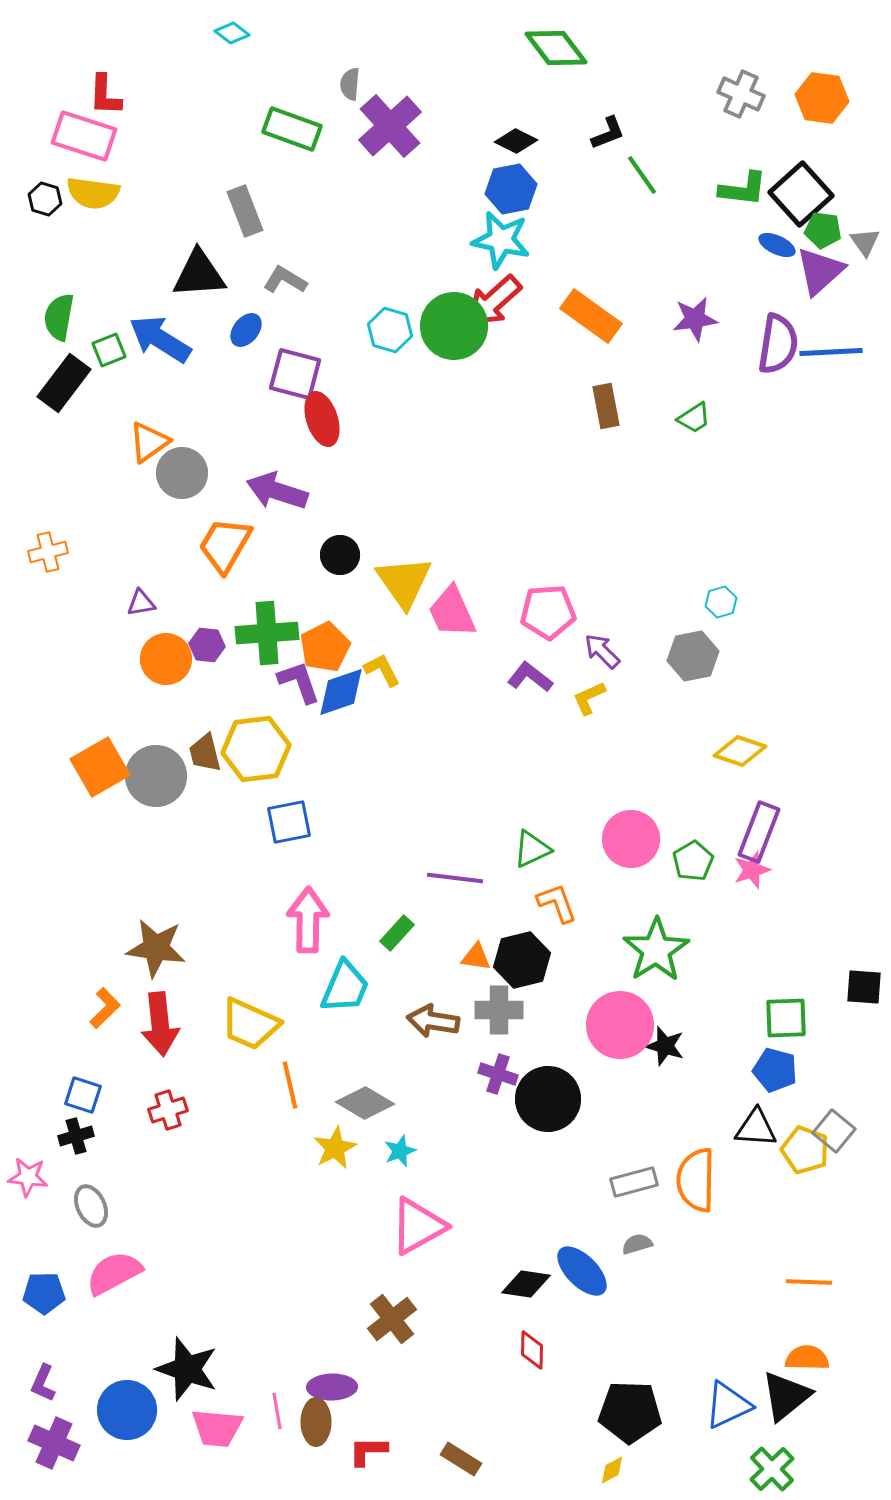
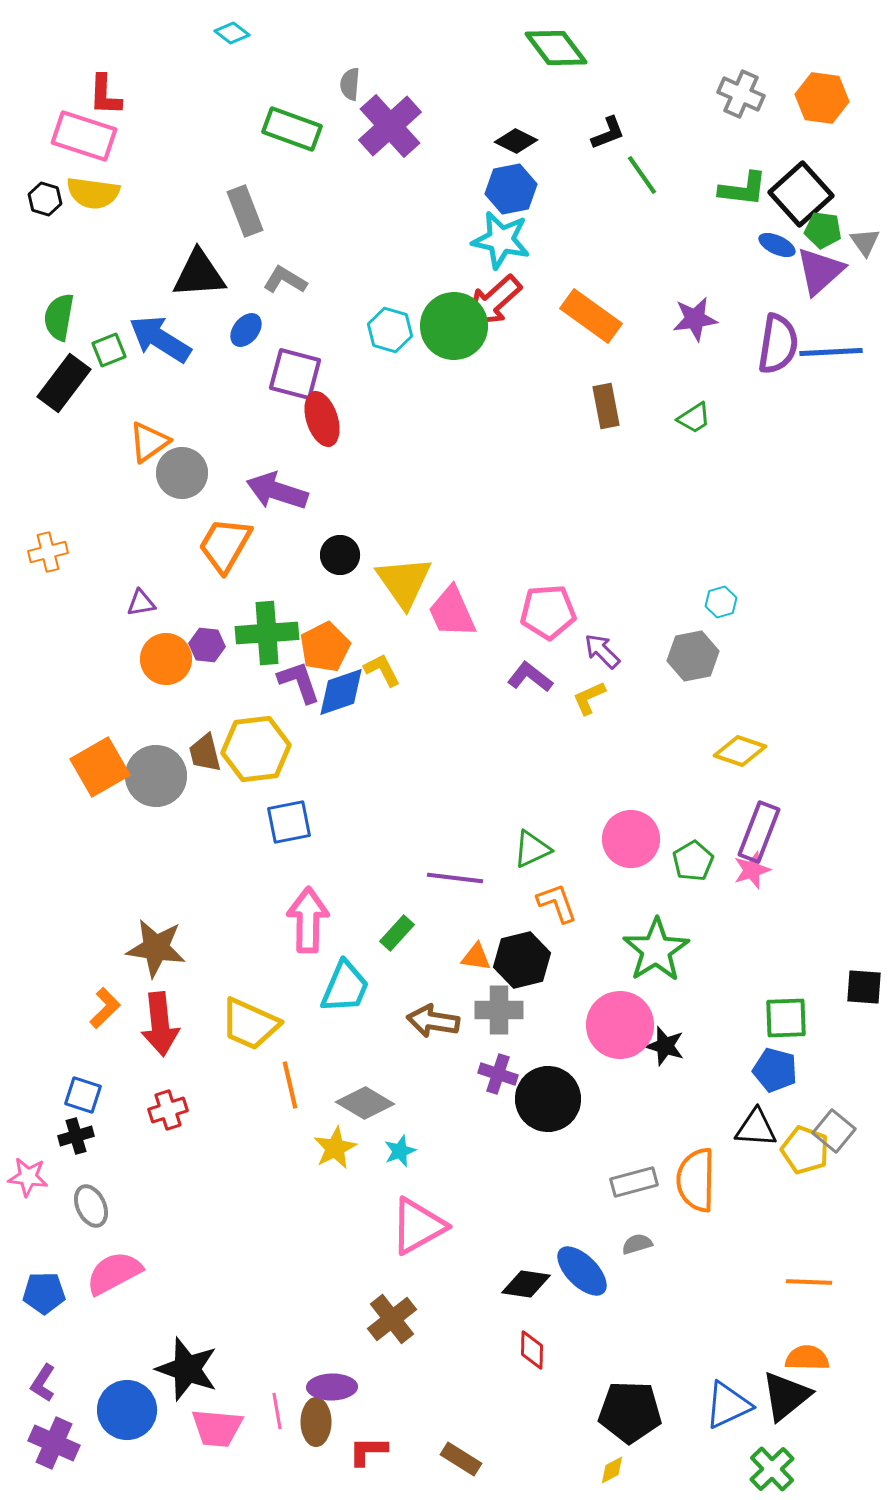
purple L-shape at (43, 1383): rotated 9 degrees clockwise
